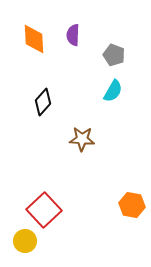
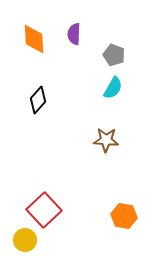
purple semicircle: moved 1 px right, 1 px up
cyan semicircle: moved 3 px up
black diamond: moved 5 px left, 2 px up
brown star: moved 24 px right, 1 px down
orange hexagon: moved 8 px left, 11 px down
yellow circle: moved 1 px up
